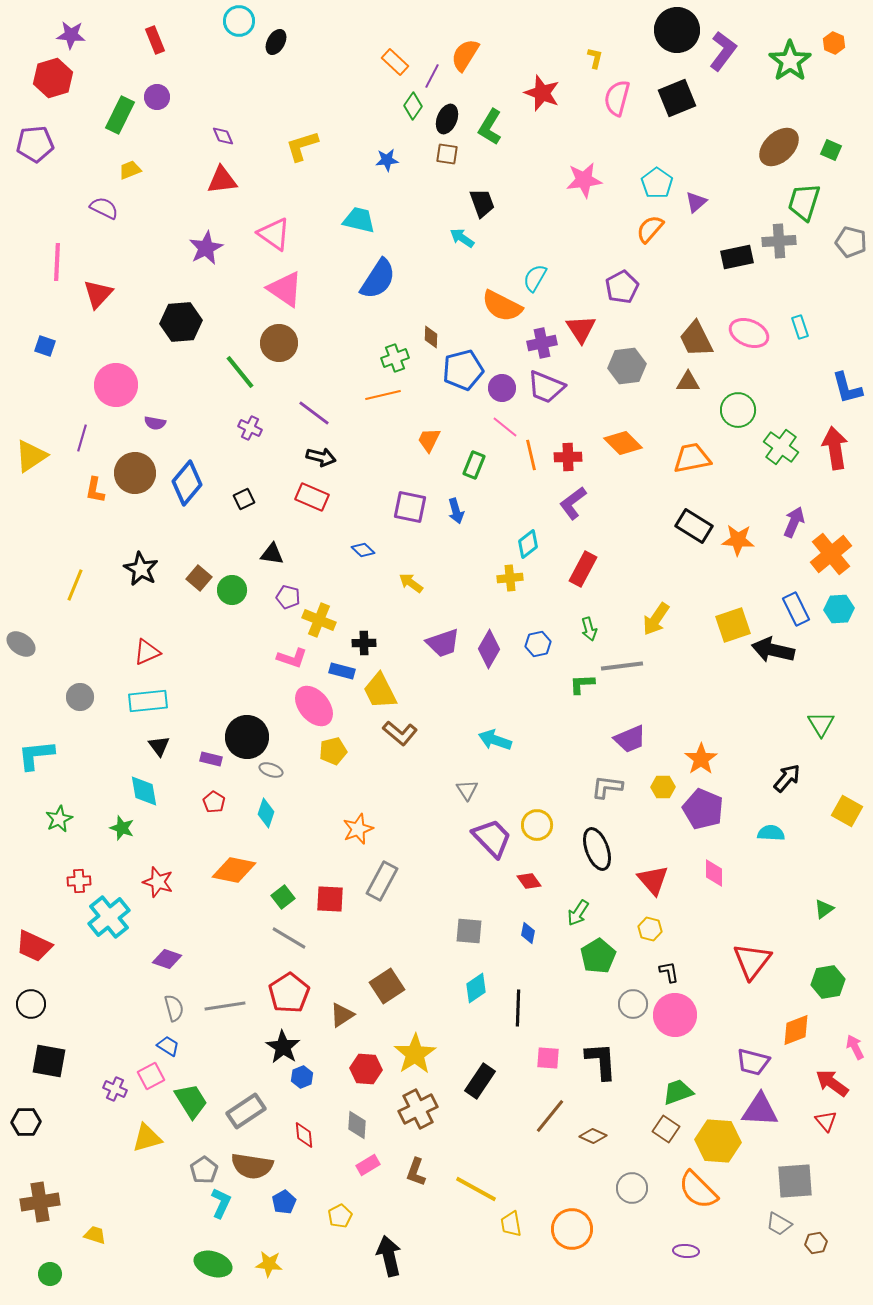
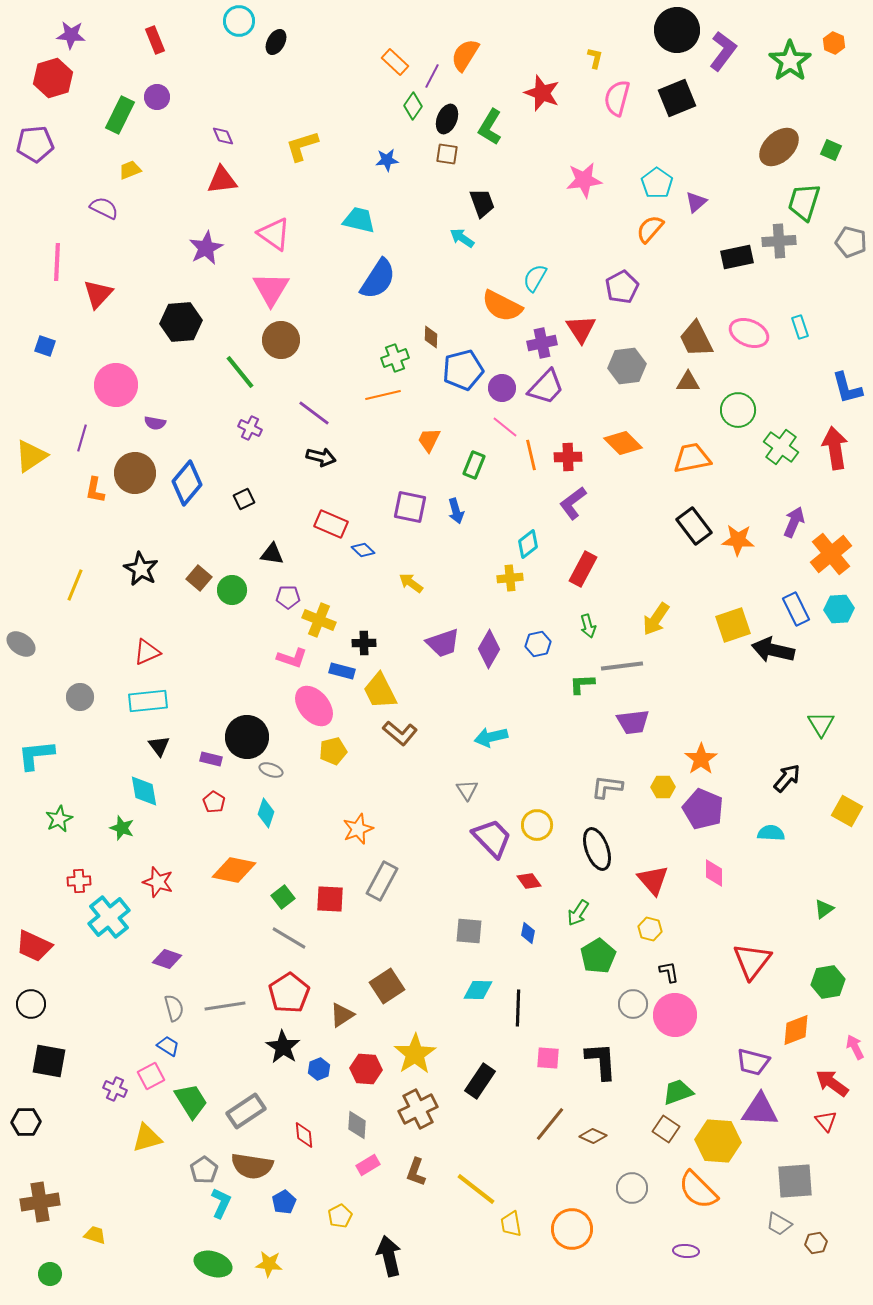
pink triangle at (285, 289): moved 14 px left; rotated 27 degrees clockwise
brown circle at (279, 343): moved 2 px right, 3 px up
purple trapezoid at (546, 387): rotated 69 degrees counterclockwise
red rectangle at (312, 497): moved 19 px right, 27 px down
black rectangle at (694, 526): rotated 21 degrees clockwise
purple pentagon at (288, 597): rotated 15 degrees counterclockwise
green arrow at (589, 629): moved 1 px left, 3 px up
purple trapezoid at (630, 739): moved 3 px right, 17 px up; rotated 16 degrees clockwise
cyan arrow at (495, 740): moved 4 px left, 3 px up; rotated 32 degrees counterclockwise
cyan diamond at (476, 988): moved 2 px right, 2 px down; rotated 36 degrees clockwise
blue hexagon at (302, 1077): moved 17 px right, 8 px up
brown line at (550, 1116): moved 8 px down
yellow line at (476, 1189): rotated 9 degrees clockwise
